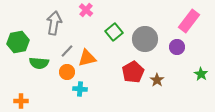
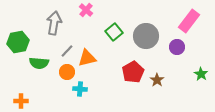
gray circle: moved 1 px right, 3 px up
